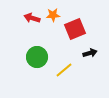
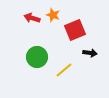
orange star: rotated 24 degrees clockwise
red square: moved 1 px down
black arrow: rotated 24 degrees clockwise
